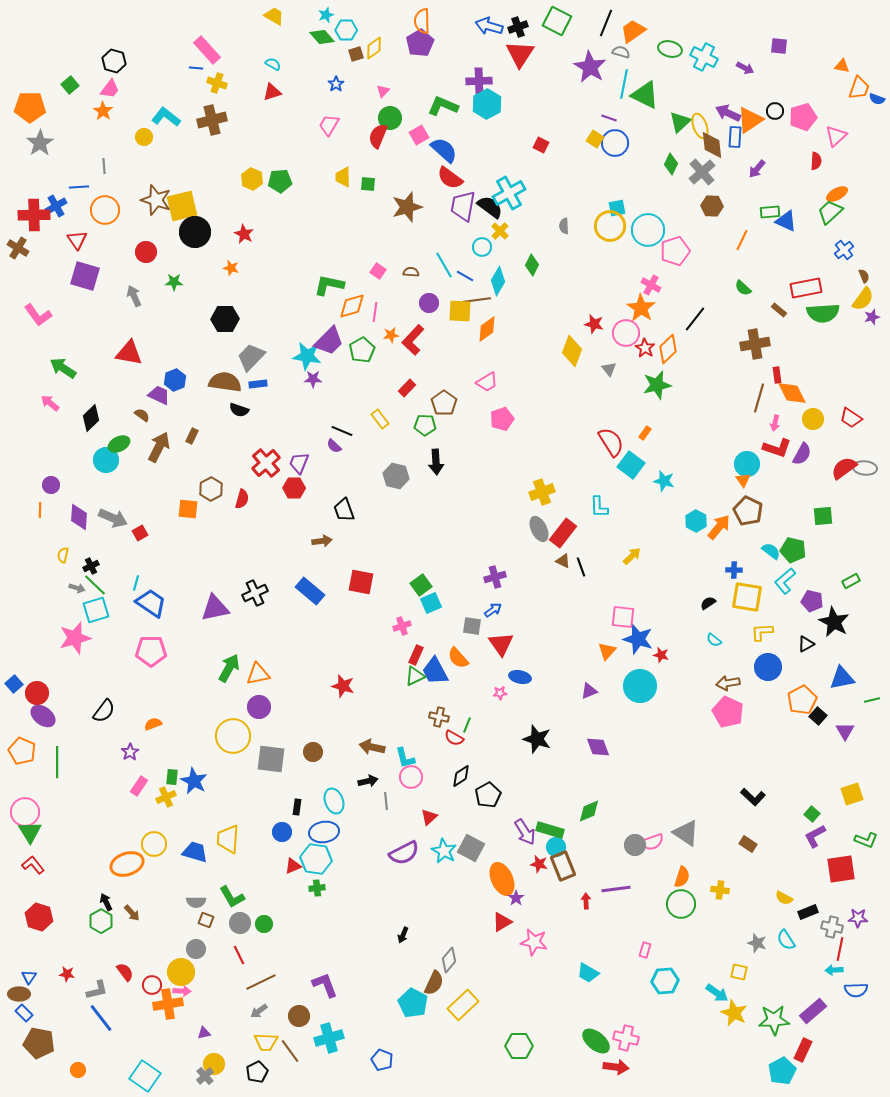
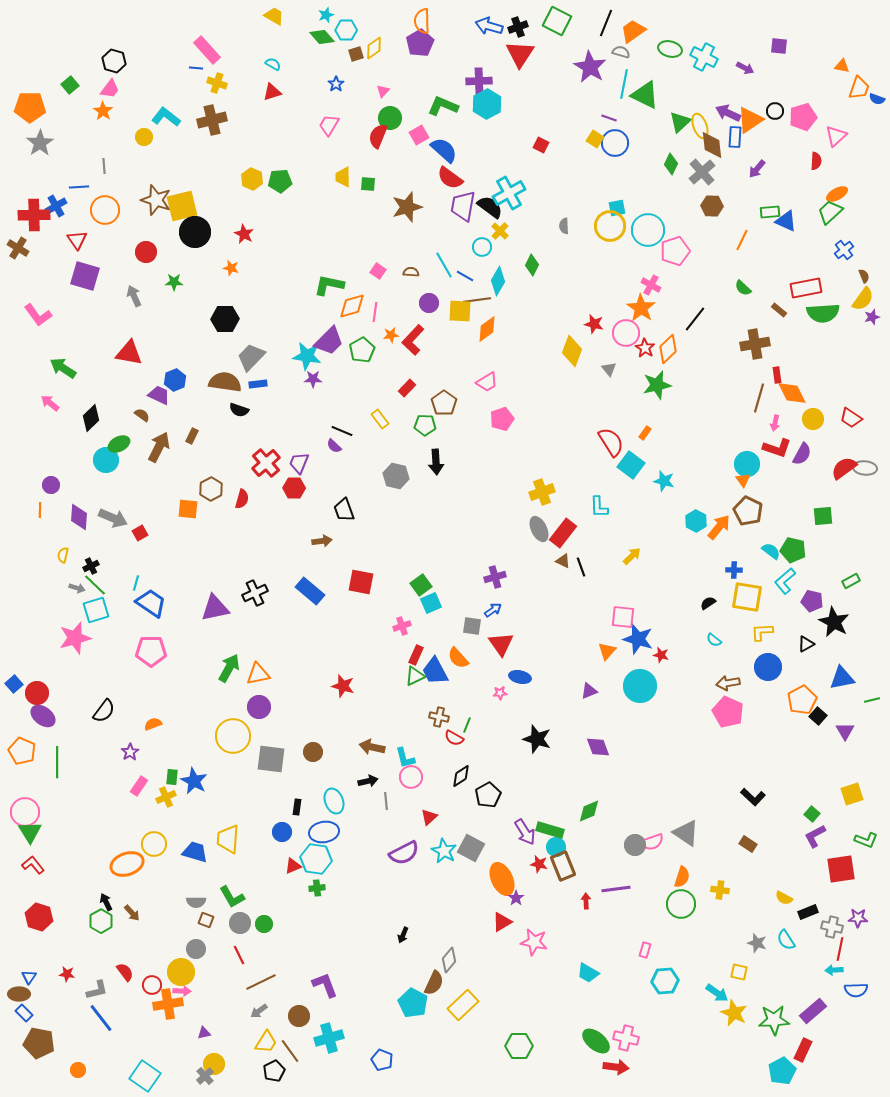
yellow trapezoid at (266, 1042): rotated 60 degrees counterclockwise
black pentagon at (257, 1072): moved 17 px right, 1 px up
